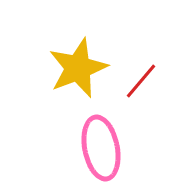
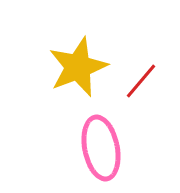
yellow star: moved 1 px up
